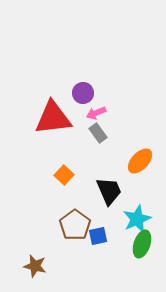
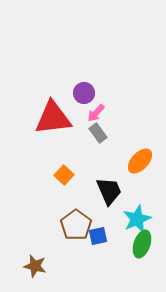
purple circle: moved 1 px right
pink arrow: rotated 24 degrees counterclockwise
brown pentagon: moved 1 px right
